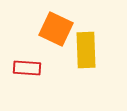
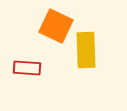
orange square: moved 3 px up
